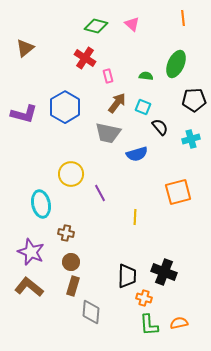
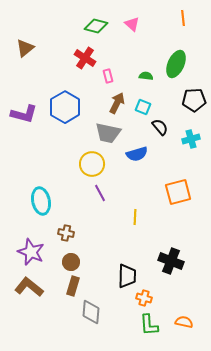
brown arrow: rotated 10 degrees counterclockwise
yellow circle: moved 21 px right, 10 px up
cyan ellipse: moved 3 px up
black cross: moved 7 px right, 11 px up
orange semicircle: moved 5 px right, 1 px up; rotated 24 degrees clockwise
